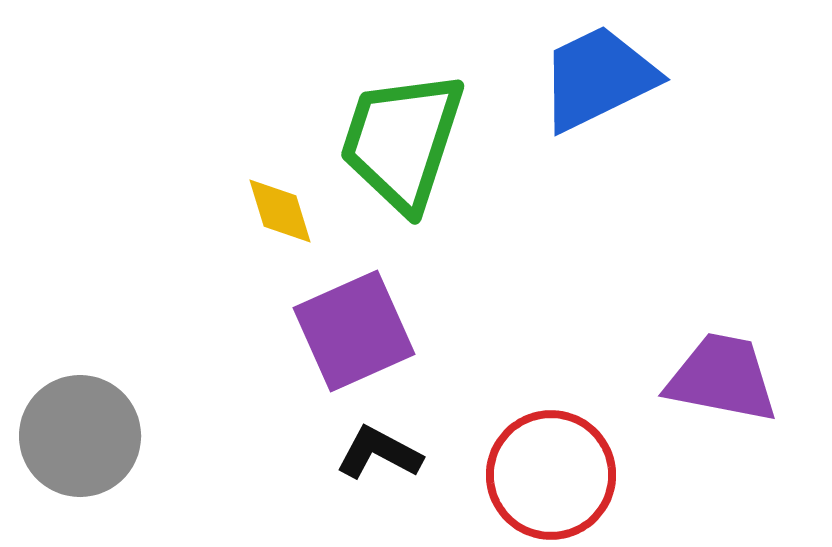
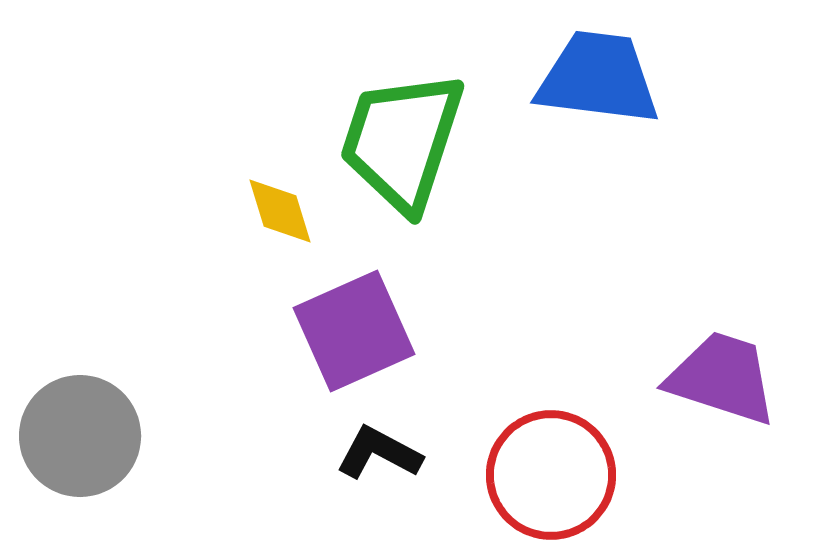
blue trapezoid: rotated 33 degrees clockwise
purple trapezoid: rotated 7 degrees clockwise
